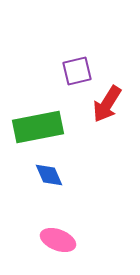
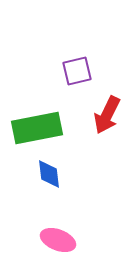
red arrow: moved 11 px down; rotated 6 degrees counterclockwise
green rectangle: moved 1 px left, 1 px down
blue diamond: moved 1 px up; rotated 16 degrees clockwise
